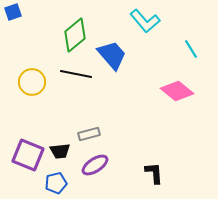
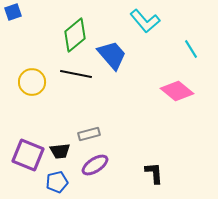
blue pentagon: moved 1 px right, 1 px up
